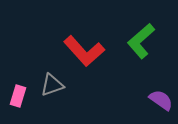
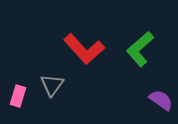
green L-shape: moved 1 px left, 8 px down
red L-shape: moved 2 px up
gray triangle: rotated 35 degrees counterclockwise
